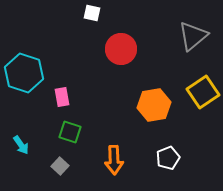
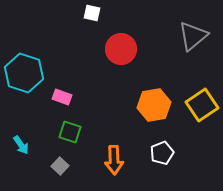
yellow square: moved 1 px left, 13 px down
pink rectangle: rotated 60 degrees counterclockwise
white pentagon: moved 6 px left, 5 px up
